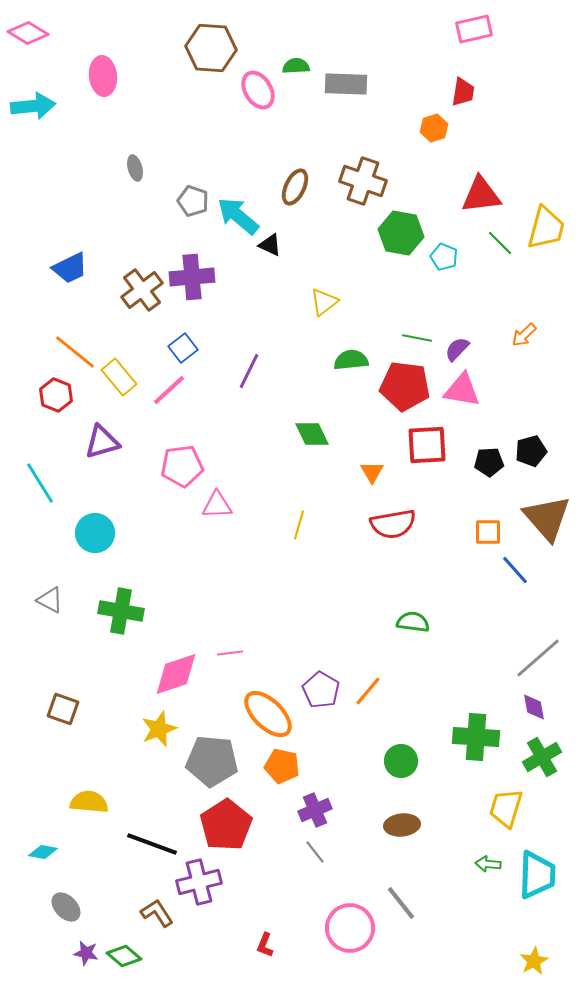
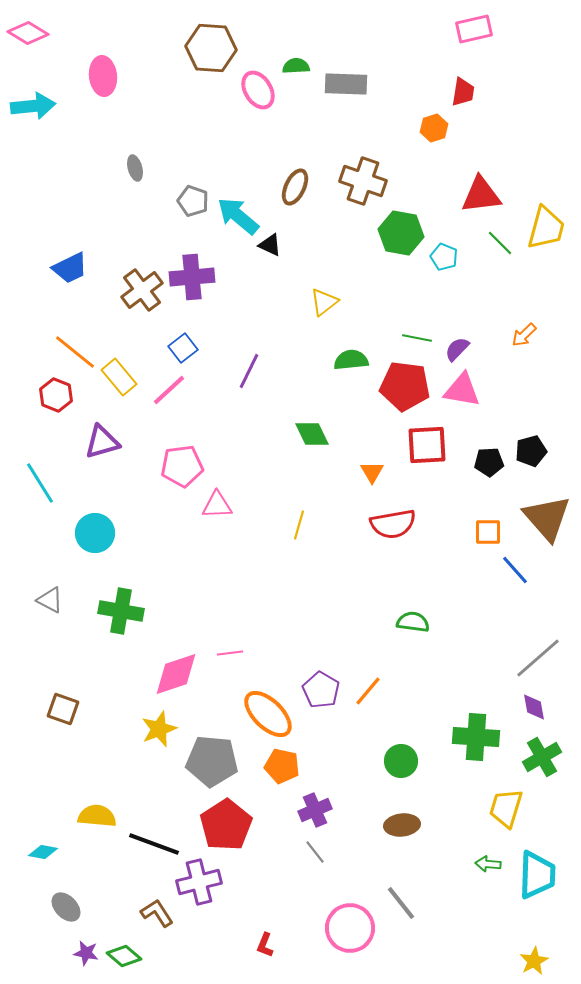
yellow semicircle at (89, 802): moved 8 px right, 14 px down
black line at (152, 844): moved 2 px right
